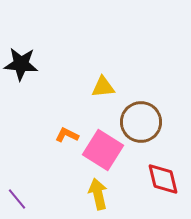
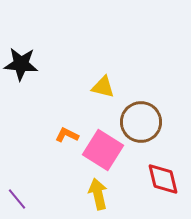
yellow triangle: rotated 20 degrees clockwise
